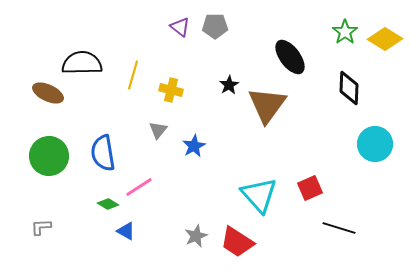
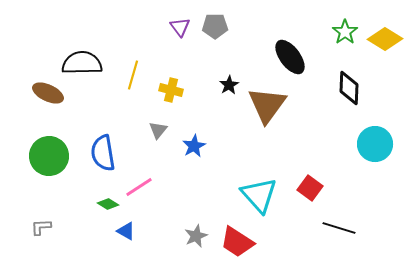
purple triangle: rotated 15 degrees clockwise
red square: rotated 30 degrees counterclockwise
